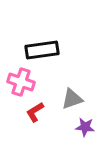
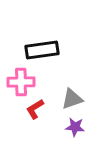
pink cross: rotated 20 degrees counterclockwise
red L-shape: moved 3 px up
purple star: moved 10 px left
